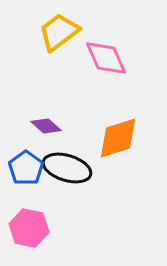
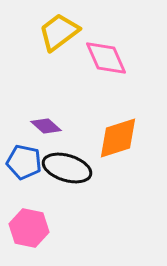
blue pentagon: moved 2 px left, 6 px up; rotated 24 degrees counterclockwise
